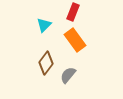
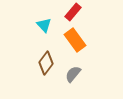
red rectangle: rotated 18 degrees clockwise
cyan triangle: rotated 28 degrees counterclockwise
gray semicircle: moved 5 px right, 1 px up
